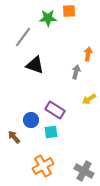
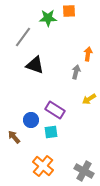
orange cross: rotated 20 degrees counterclockwise
